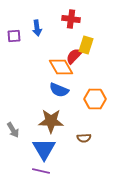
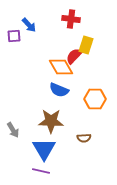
blue arrow: moved 8 px left, 3 px up; rotated 35 degrees counterclockwise
